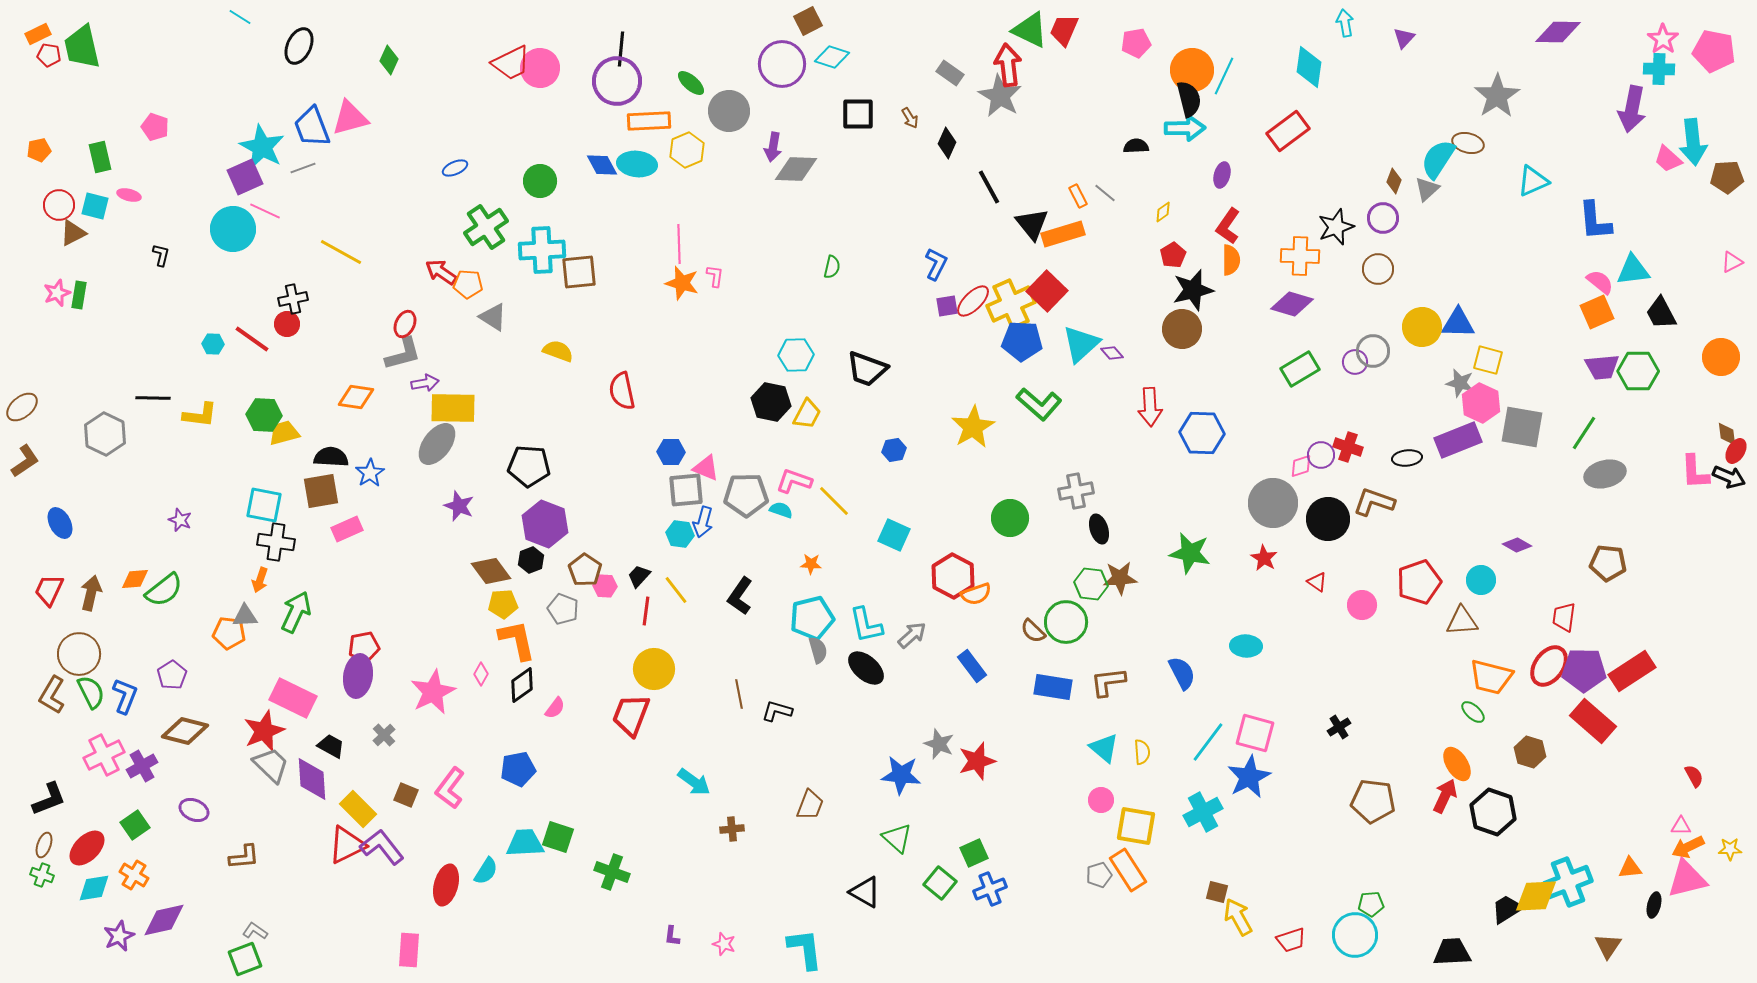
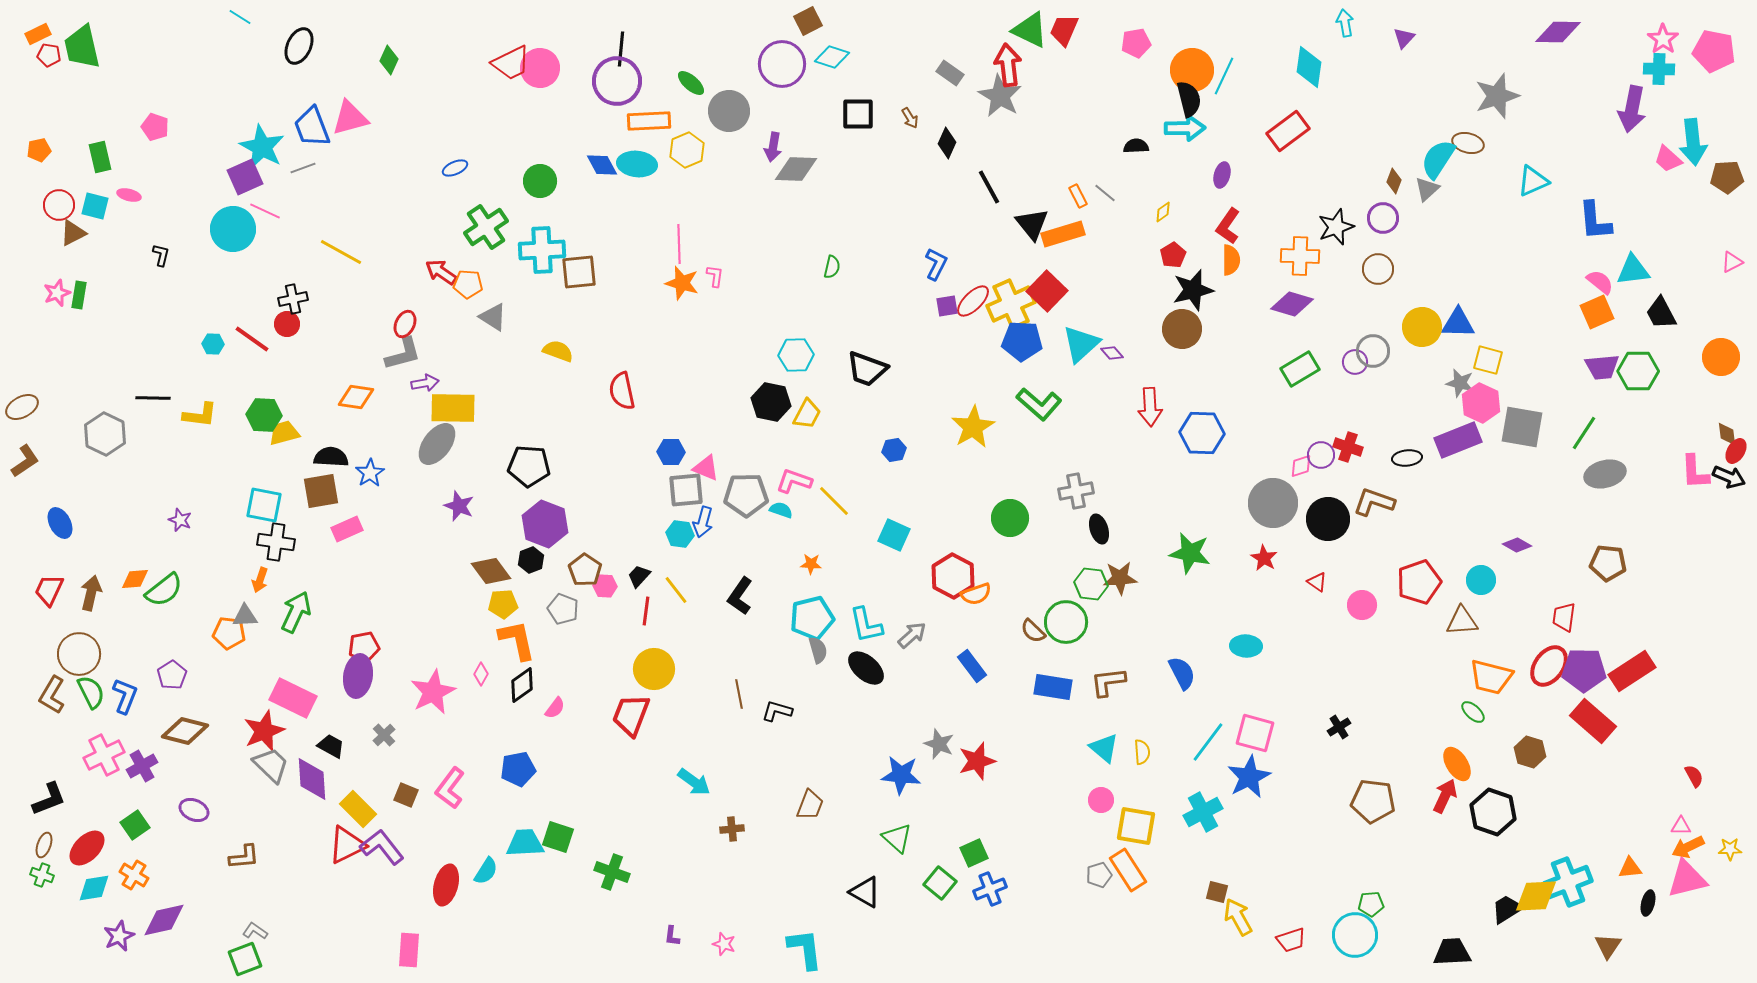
gray star at (1497, 96): rotated 15 degrees clockwise
brown ellipse at (22, 407): rotated 12 degrees clockwise
black ellipse at (1654, 905): moved 6 px left, 2 px up
